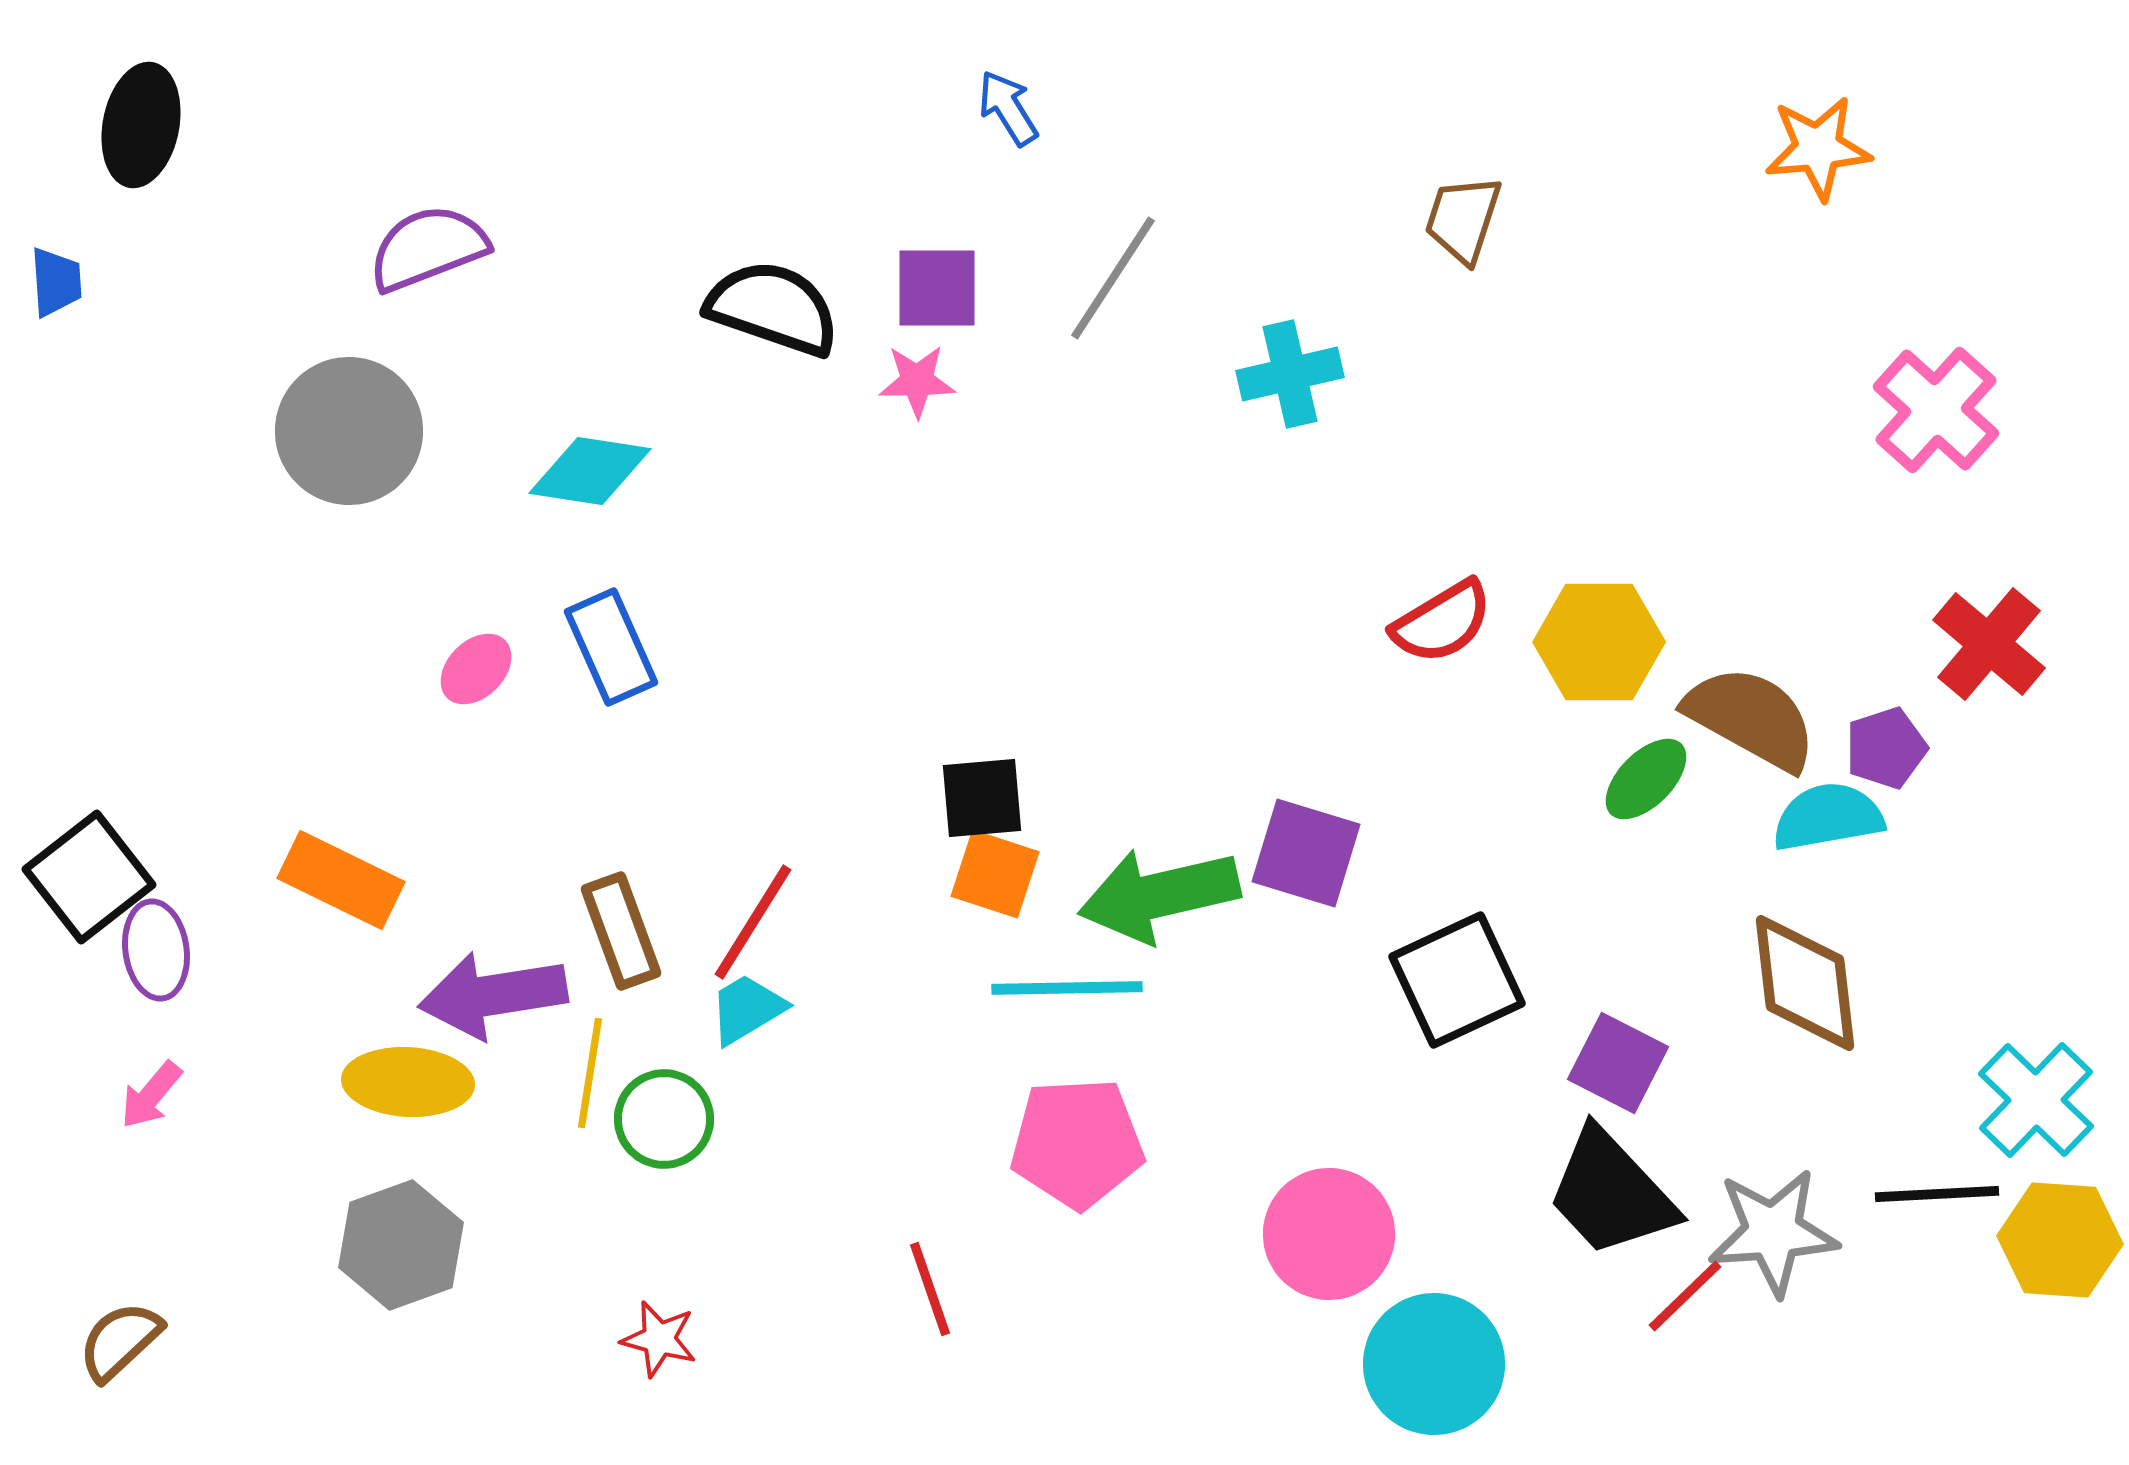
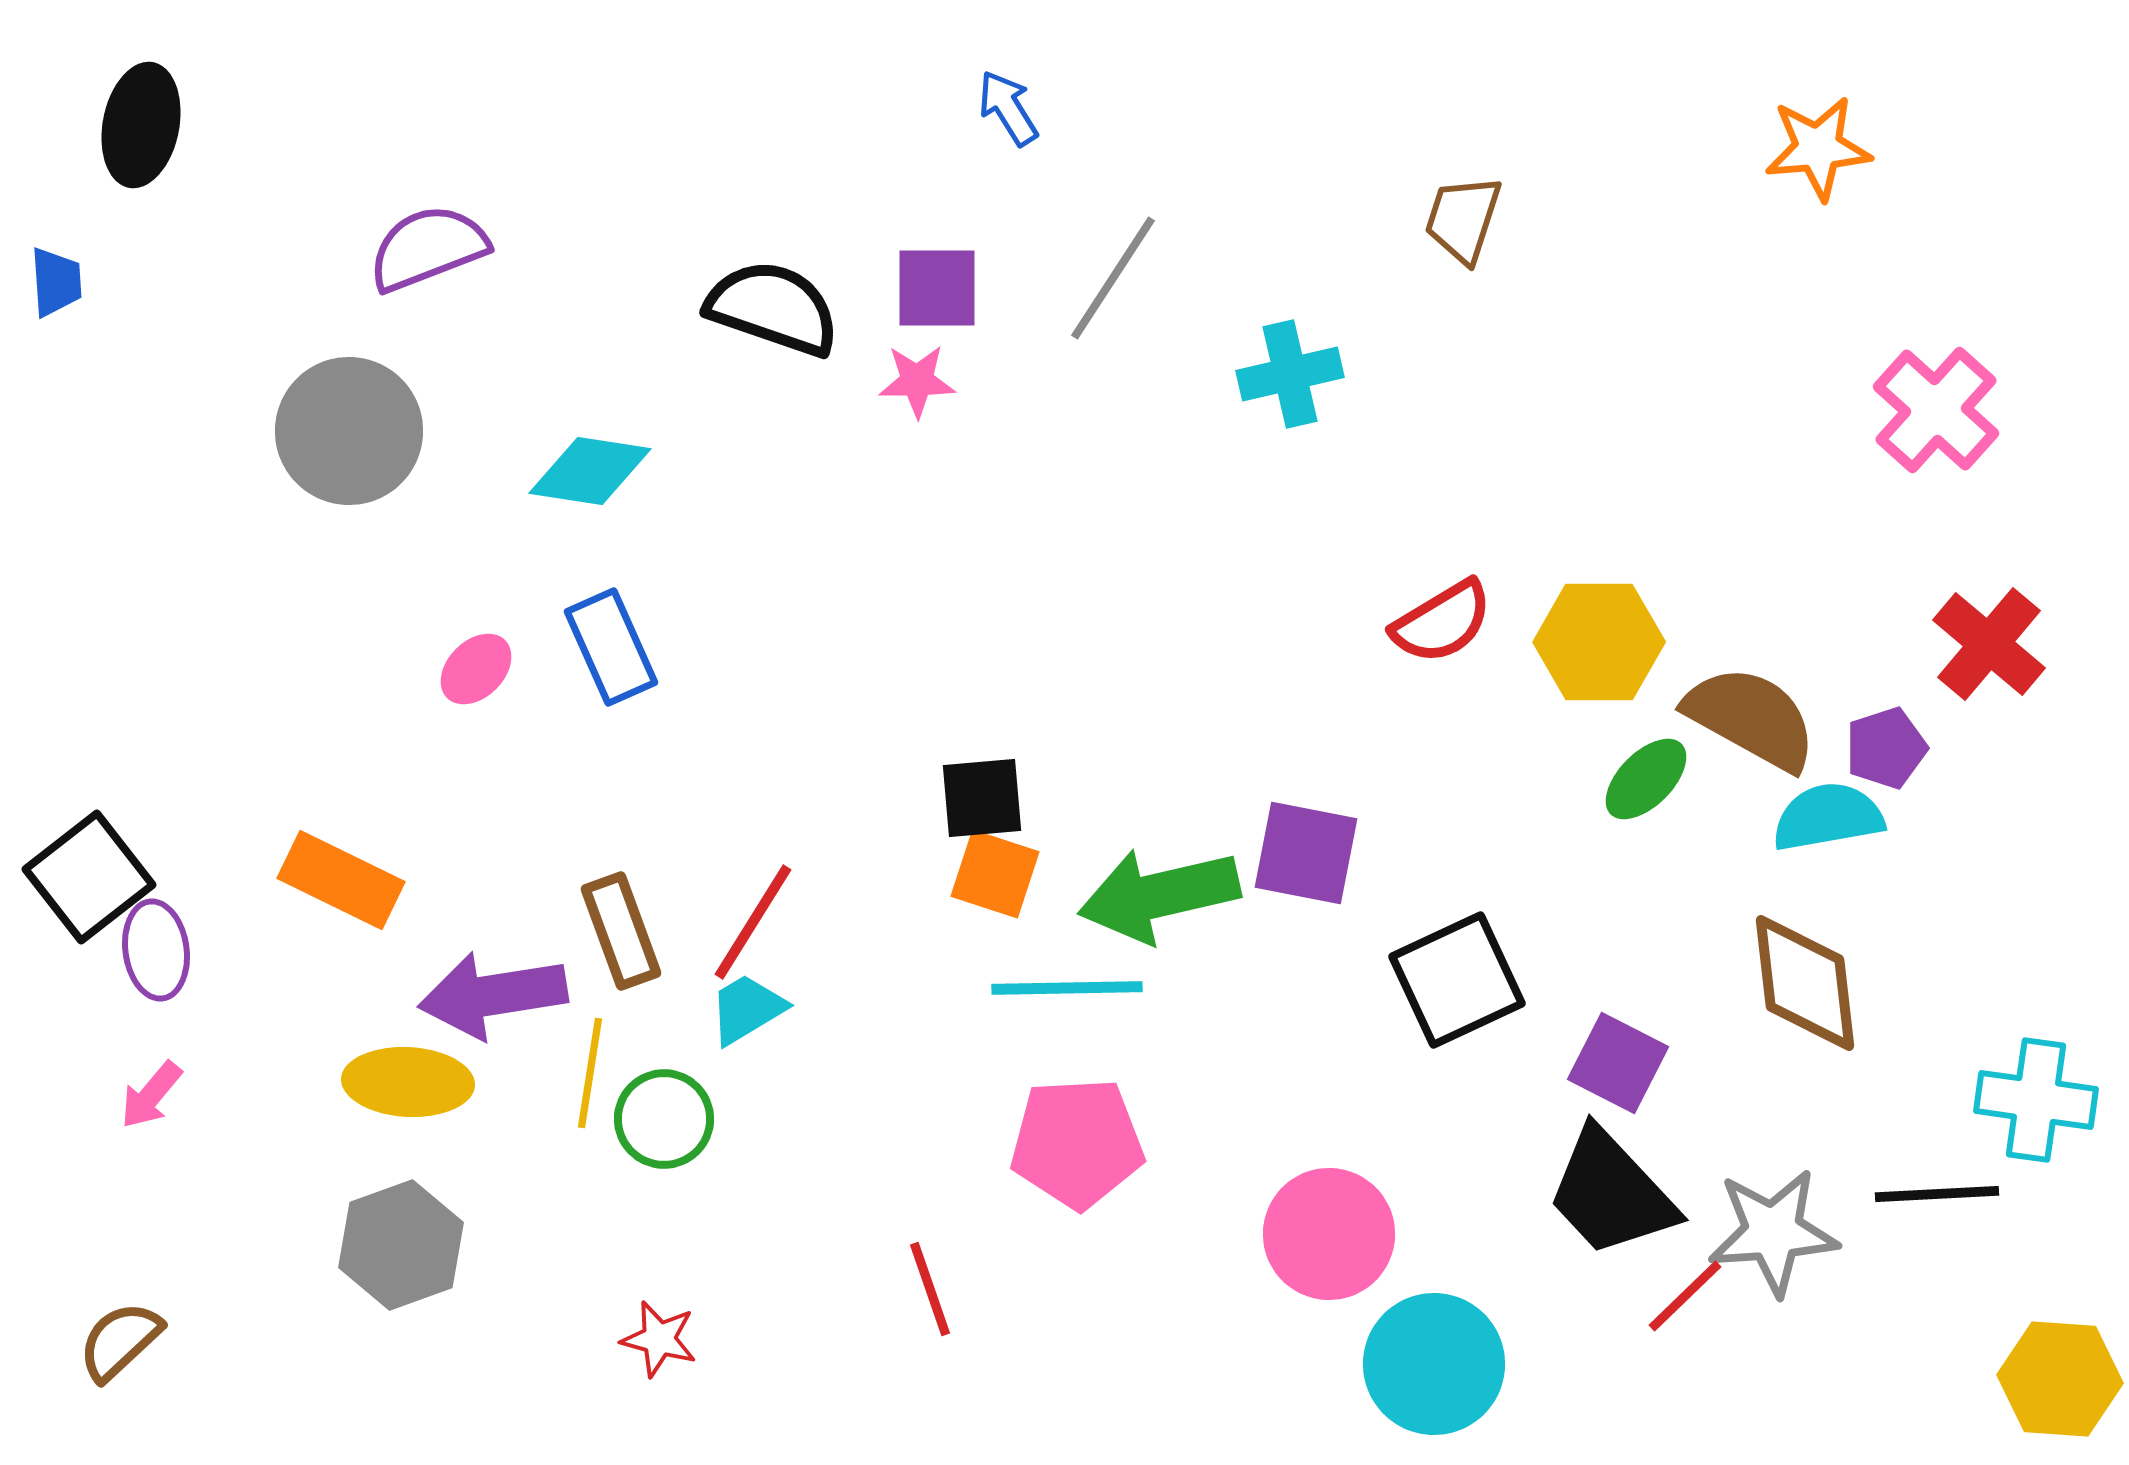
purple square at (1306, 853): rotated 6 degrees counterclockwise
cyan cross at (2036, 1100): rotated 36 degrees counterclockwise
yellow hexagon at (2060, 1240): moved 139 px down
